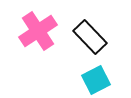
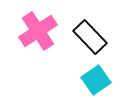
cyan square: rotated 8 degrees counterclockwise
